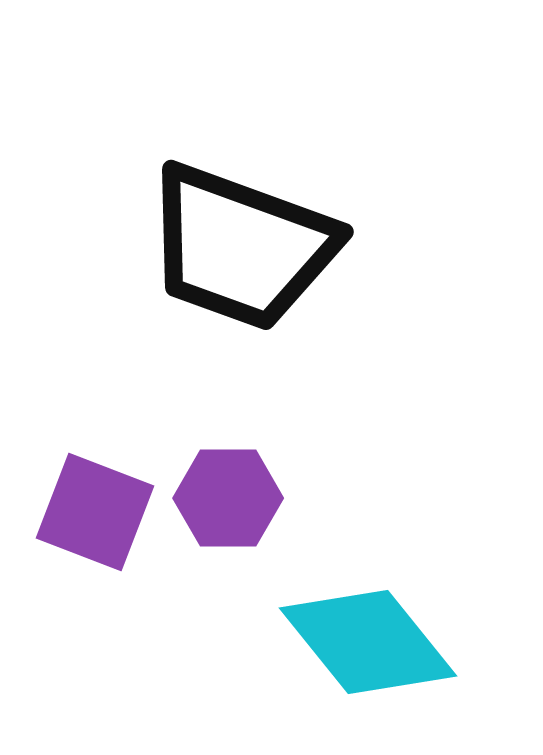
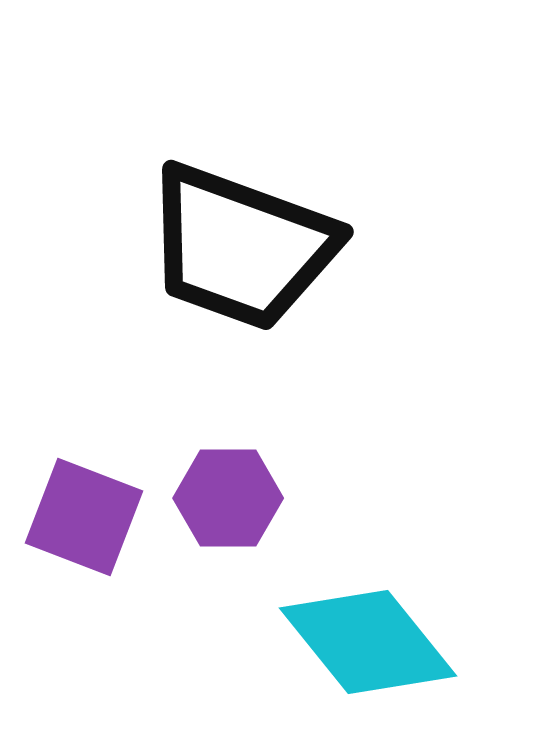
purple square: moved 11 px left, 5 px down
